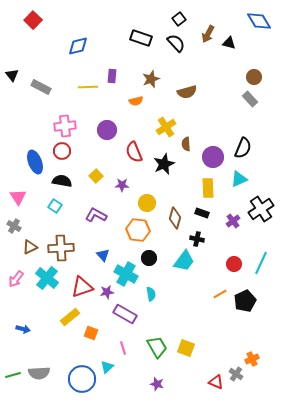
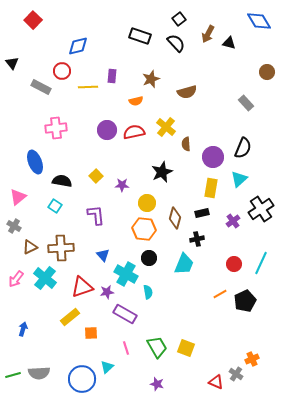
black rectangle at (141, 38): moved 1 px left, 2 px up
black triangle at (12, 75): moved 12 px up
brown circle at (254, 77): moved 13 px right, 5 px up
gray rectangle at (250, 99): moved 4 px left, 4 px down
pink cross at (65, 126): moved 9 px left, 2 px down
yellow cross at (166, 127): rotated 18 degrees counterclockwise
red circle at (62, 151): moved 80 px up
red semicircle at (134, 152): moved 20 px up; rotated 100 degrees clockwise
black star at (164, 164): moved 2 px left, 8 px down
cyan triangle at (239, 179): rotated 18 degrees counterclockwise
yellow rectangle at (208, 188): moved 3 px right; rotated 12 degrees clockwise
pink triangle at (18, 197): rotated 24 degrees clockwise
black rectangle at (202, 213): rotated 32 degrees counterclockwise
purple L-shape at (96, 215): rotated 55 degrees clockwise
orange hexagon at (138, 230): moved 6 px right, 1 px up
black cross at (197, 239): rotated 24 degrees counterclockwise
cyan trapezoid at (184, 261): moved 3 px down; rotated 15 degrees counterclockwise
cyan cross at (47, 278): moved 2 px left
cyan semicircle at (151, 294): moved 3 px left, 2 px up
blue arrow at (23, 329): rotated 88 degrees counterclockwise
orange square at (91, 333): rotated 24 degrees counterclockwise
pink line at (123, 348): moved 3 px right
